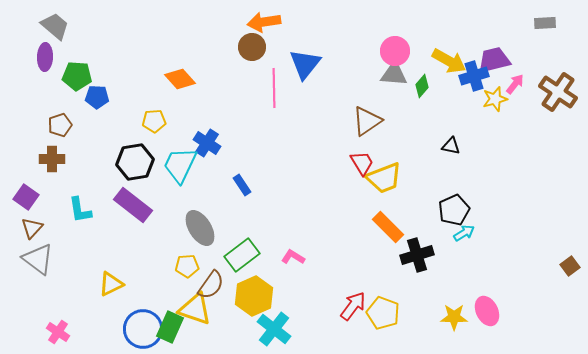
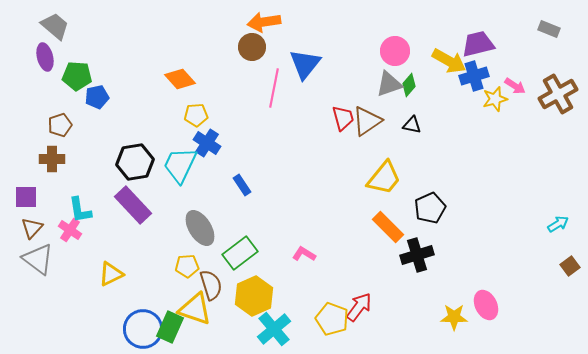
gray rectangle at (545, 23): moved 4 px right, 6 px down; rotated 25 degrees clockwise
purple ellipse at (45, 57): rotated 16 degrees counterclockwise
purple trapezoid at (494, 60): moved 16 px left, 16 px up
gray triangle at (394, 74): moved 5 px left, 10 px down; rotated 24 degrees counterclockwise
pink arrow at (515, 84): moved 2 px down; rotated 85 degrees clockwise
green diamond at (422, 86): moved 13 px left, 1 px up
pink line at (274, 88): rotated 12 degrees clockwise
brown cross at (558, 92): moved 2 px down; rotated 27 degrees clockwise
blue pentagon at (97, 97): rotated 15 degrees counterclockwise
yellow pentagon at (154, 121): moved 42 px right, 6 px up
black triangle at (451, 146): moved 39 px left, 21 px up
red trapezoid at (362, 163): moved 19 px left, 45 px up; rotated 16 degrees clockwise
yellow trapezoid at (384, 178): rotated 30 degrees counterclockwise
purple square at (26, 197): rotated 35 degrees counterclockwise
purple rectangle at (133, 205): rotated 9 degrees clockwise
black pentagon at (454, 210): moved 24 px left, 2 px up
cyan arrow at (464, 233): moved 94 px right, 9 px up
green rectangle at (242, 255): moved 2 px left, 2 px up
pink L-shape at (293, 257): moved 11 px right, 3 px up
yellow triangle at (111, 284): moved 10 px up
brown semicircle at (211, 285): rotated 52 degrees counterclockwise
red arrow at (353, 306): moved 6 px right, 1 px down
pink ellipse at (487, 311): moved 1 px left, 6 px up
yellow pentagon at (383, 313): moved 51 px left, 6 px down
cyan cross at (274, 329): rotated 12 degrees clockwise
pink cross at (58, 332): moved 12 px right, 102 px up
